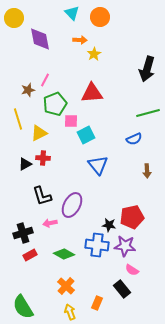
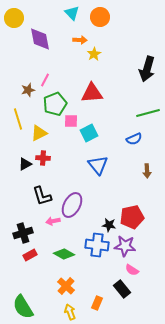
cyan square: moved 3 px right, 2 px up
pink arrow: moved 3 px right, 2 px up
